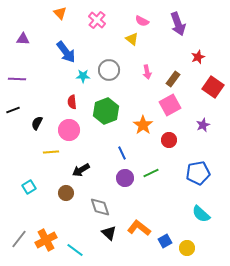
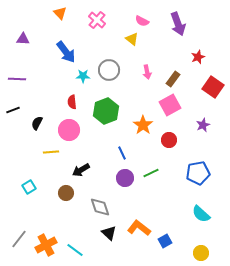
orange cross: moved 5 px down
yellow circle: moved 14 px right, 5 px down
